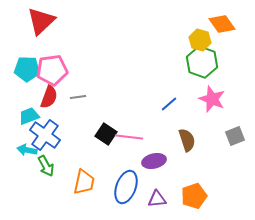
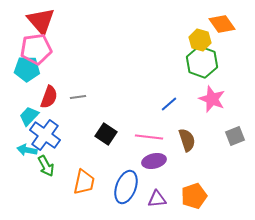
red triangle: rotated 28 degrees counterclockwise
pink pentagon: moved 16 px left, 21 px up
cyan trapezoid: rotated 25 degrees counterclockwise
pink line: moved 20 px right
